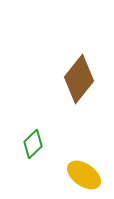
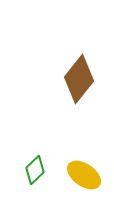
green diamond: moved 2 px right, 26 px down
